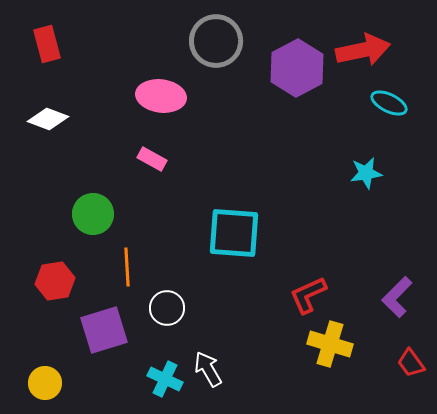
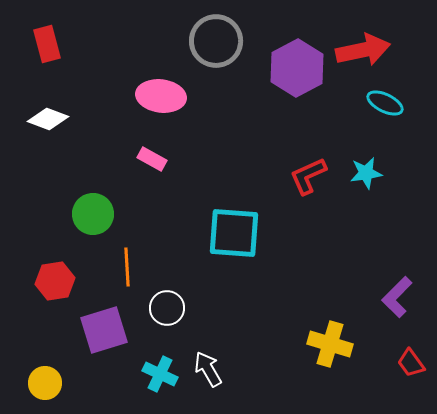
cyan ellipse: moved 4 px left
red L-shape: moved 119 px up
cyan cross: moved 5 px left, 5 px up
